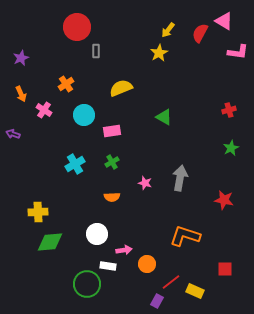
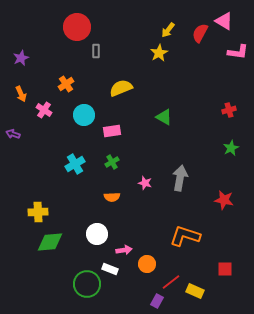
white rectangle: moved 2 px right, 3 px down; rotated 14 degrees clockwise
